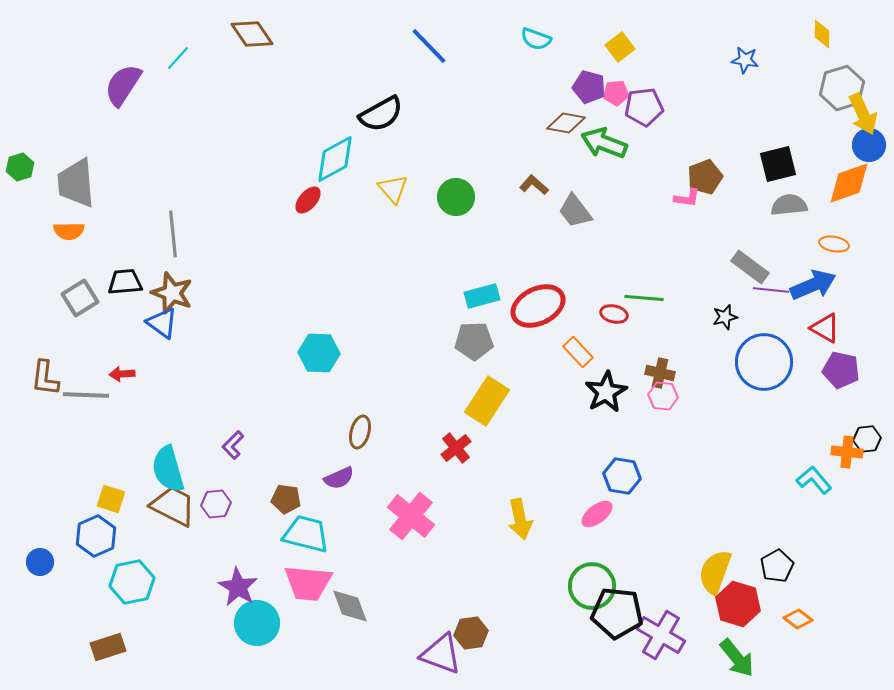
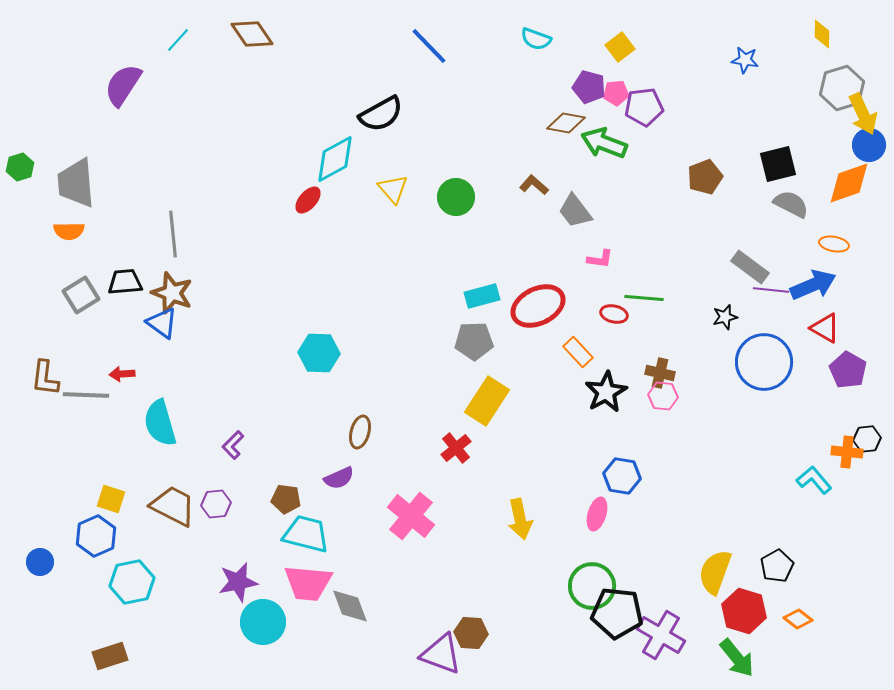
cyan line at (178, 58): moved 18 px up
pink L-shape at (687, 198): moved 87 px left, 61 px down
gray semicircle at (789, 205): moved 2 px right, 1 px up; rotated 33 degrees clockwise
gray square at (80, 298): moved 1 px right, 3 px up
purple pentagon at (841, 370): moved 7 px right; rotated 18 degrees clockwise
cyan semicircle at (168, 469): moved 8 px left, 46 px up
pink ellipse at (597, 514): rotated 36 degrees counterclockwise
purple star at (238, 587): moved 5 px up; rotated 30 degrees clockwise
red hexagon at (738, 604): moved 6 px right, 7 px down
cyan circle at (257, 623): moved 6 px right, 1 px up
brown hexagon at (471, 633): rotated 12 degrees clockwise
brown rectangle at (108, 647): moved 2 px right, 9 px down
